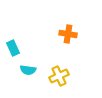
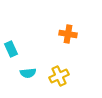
cyan rectangle: moved 2 px left, 1 px down
cyan semicircle: moved 3 px down; rotated 14 degrees counterclockwise
